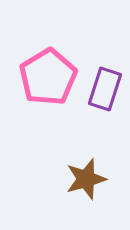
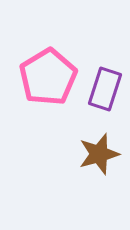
brown star: moved 13 px right, 25 px up
